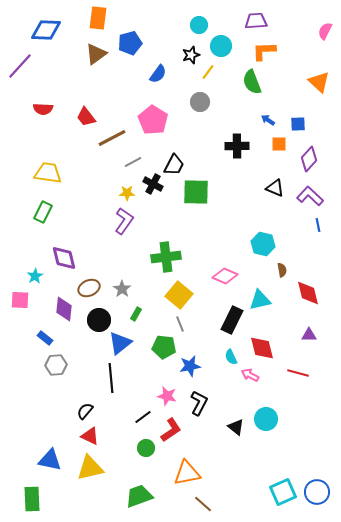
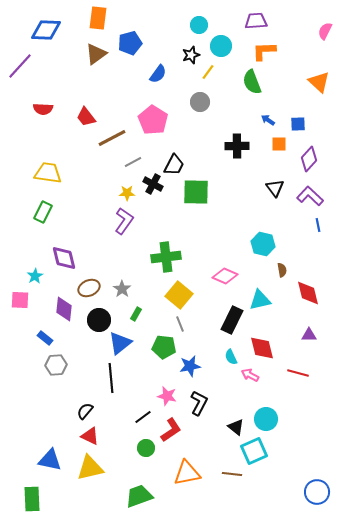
black triangle at (275, 188): rotated 30 degrees clockwise
cyan square at (283, 492): moved 29 px left, 41 px up
brown line at (203, 504): moved 29 px right, 30 px up; rotated 36 degrees counterclockwise
